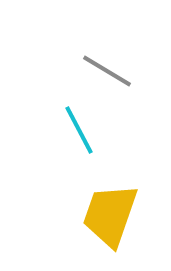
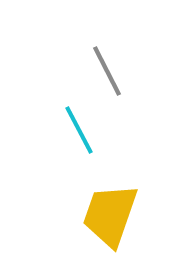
gray line: rotated 32 degrees clockwise
